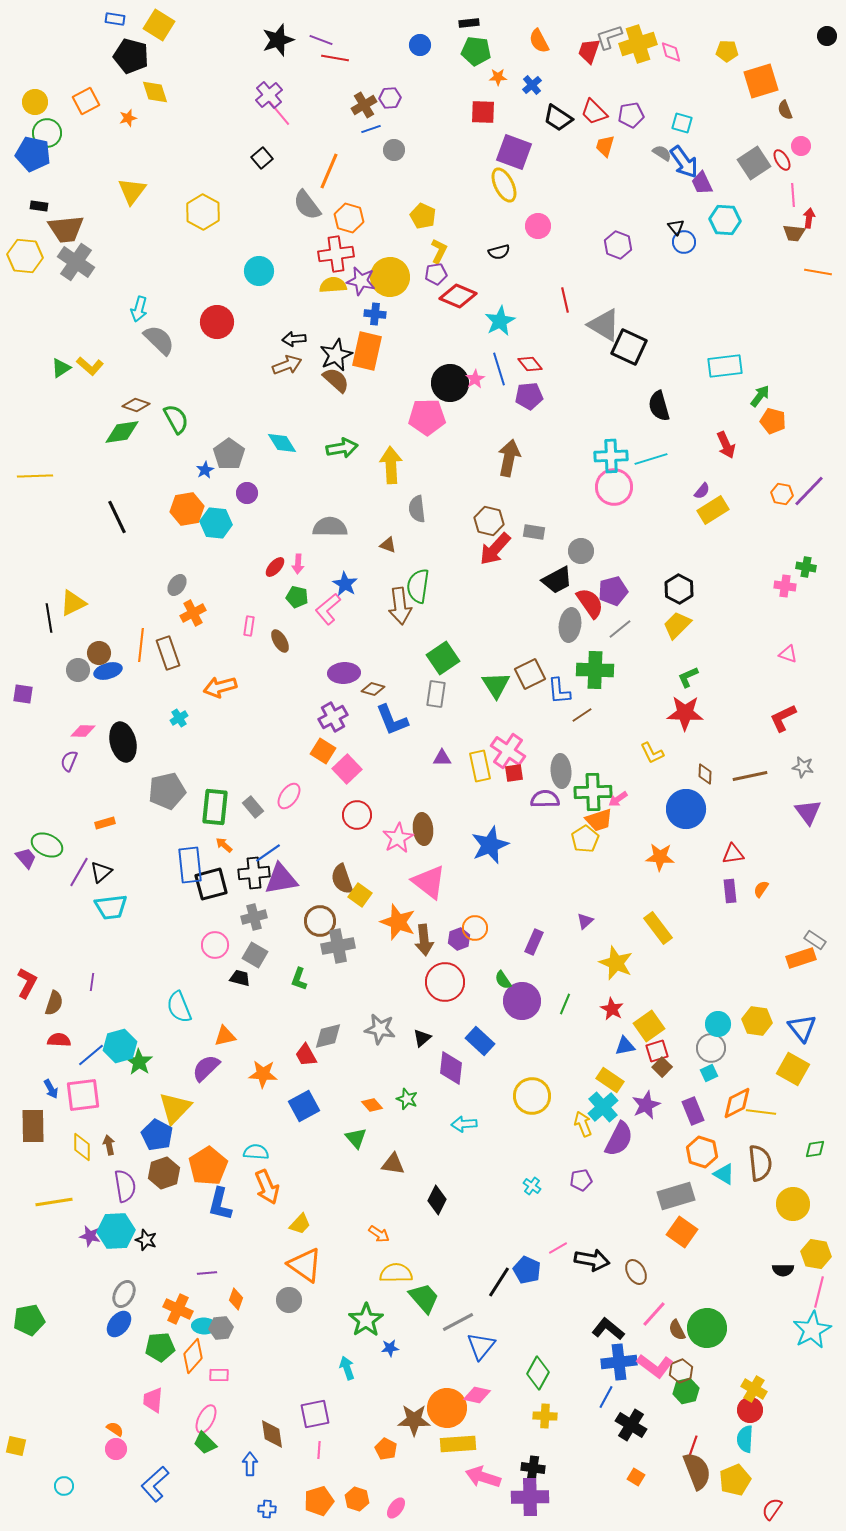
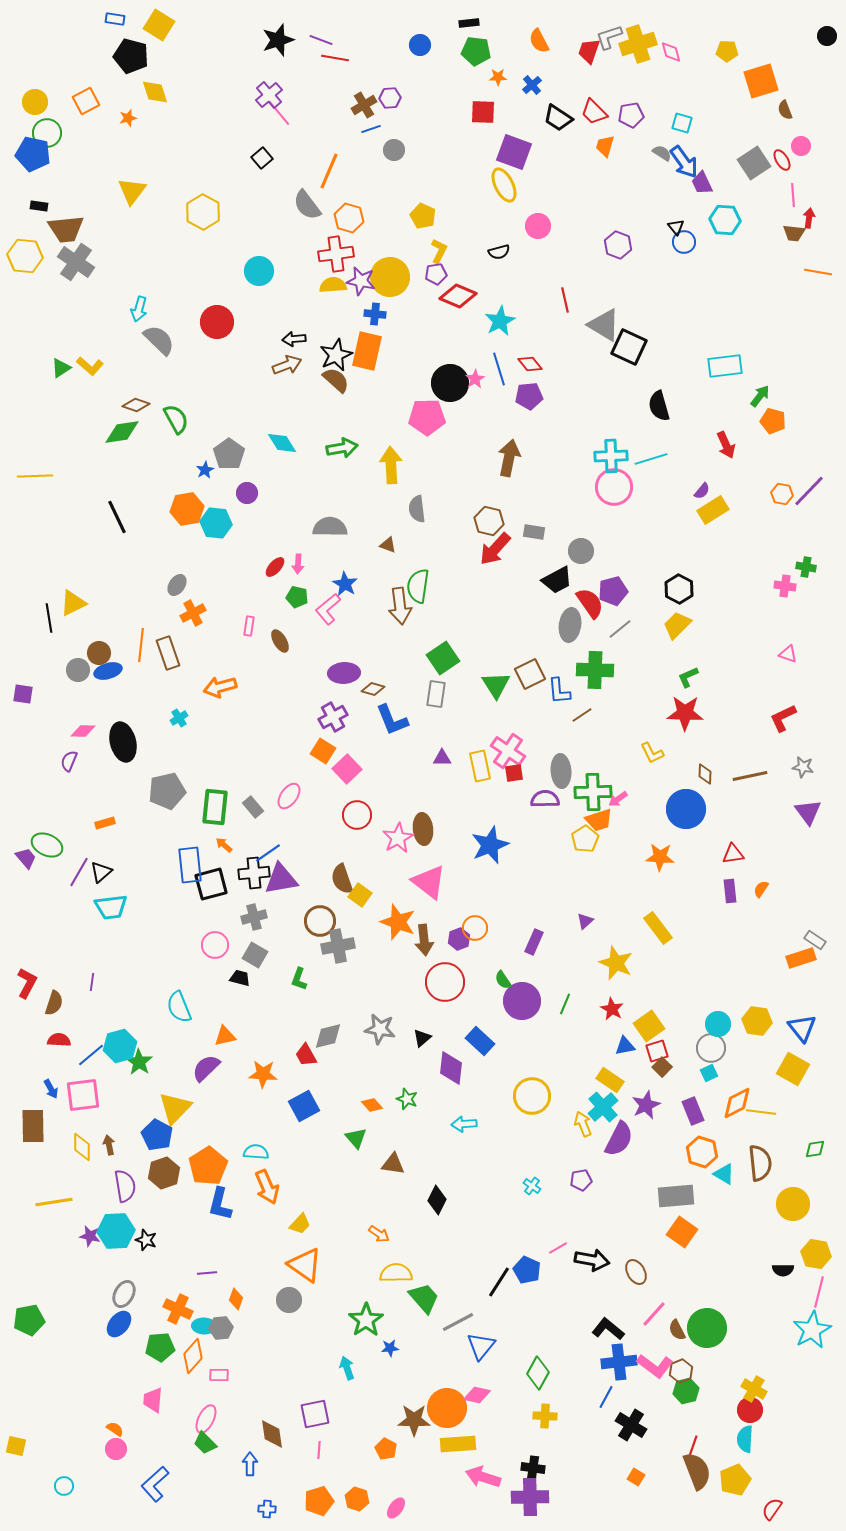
gray rectangle at (676, 1196): rotated 12 degrees clockwise
